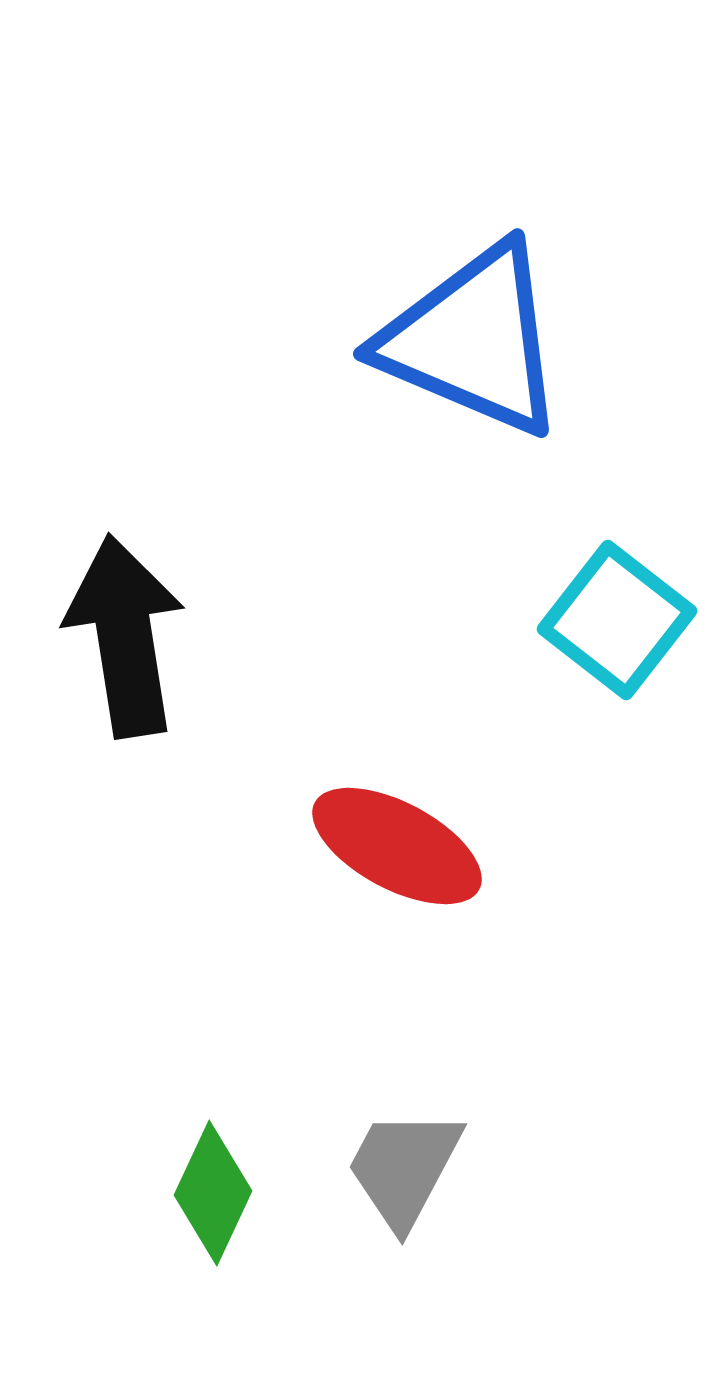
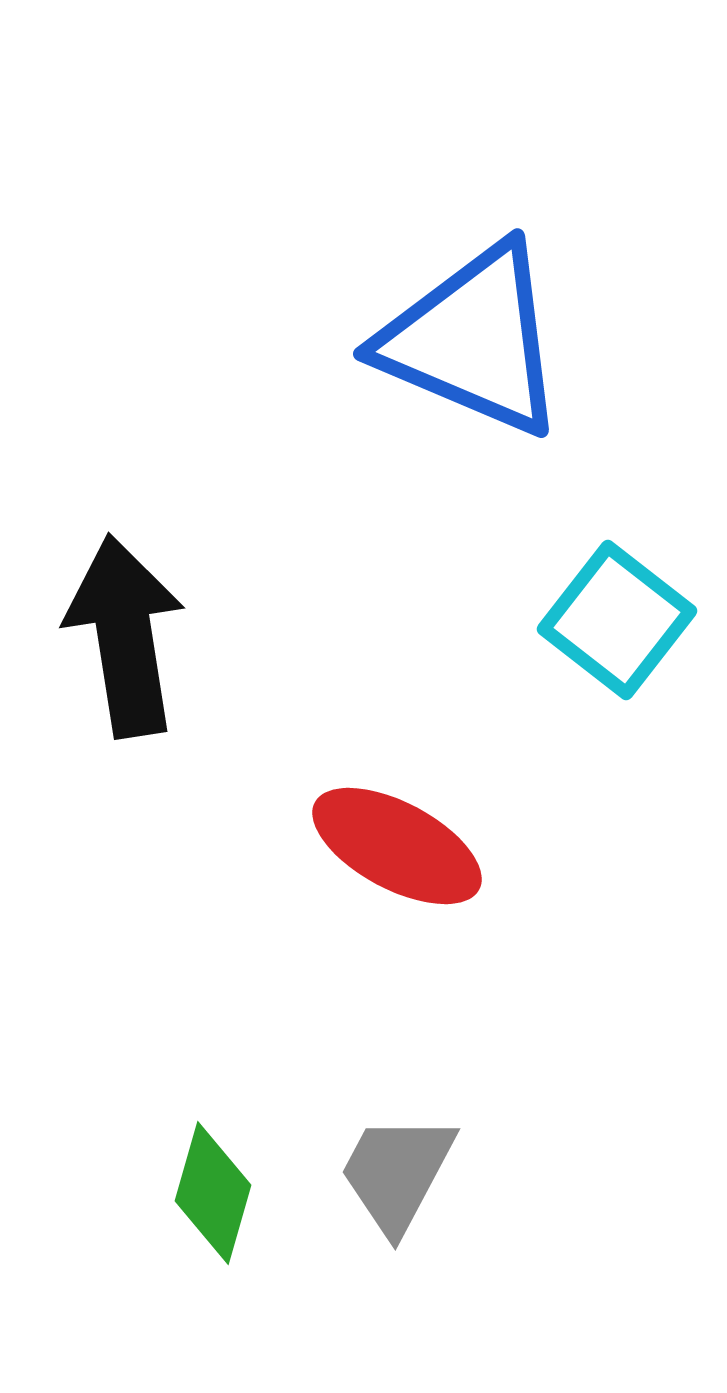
gray trapezoid: moved 7 px left, 5 px down
green diamond: rotated 9 degrees counterclockwise
